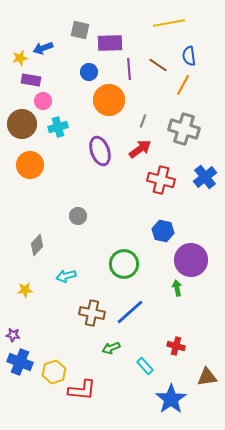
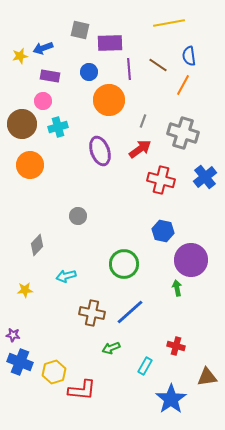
yellow star at (20, 58): moved 2 px up
purple rectangle at (31, 80): moved 19 px right, 4 px up
gray cross at (184, 129): moved 1 px left, 4 px down
cyan rectangle at (145, 366): rotated 72 degrees clockwise
